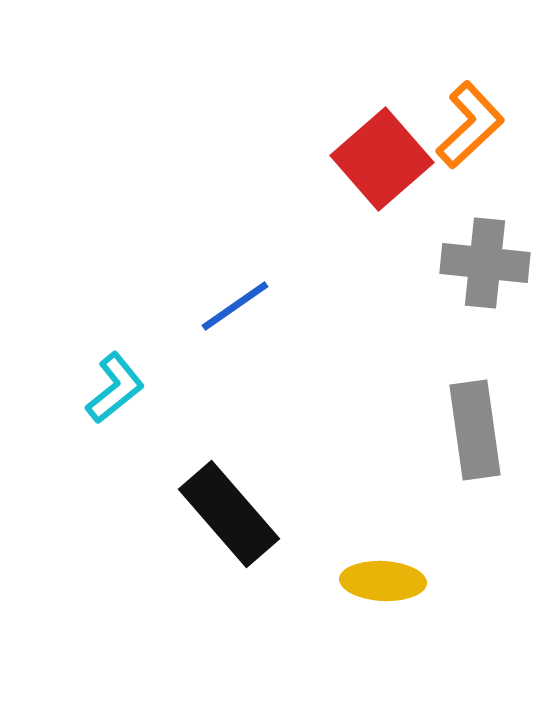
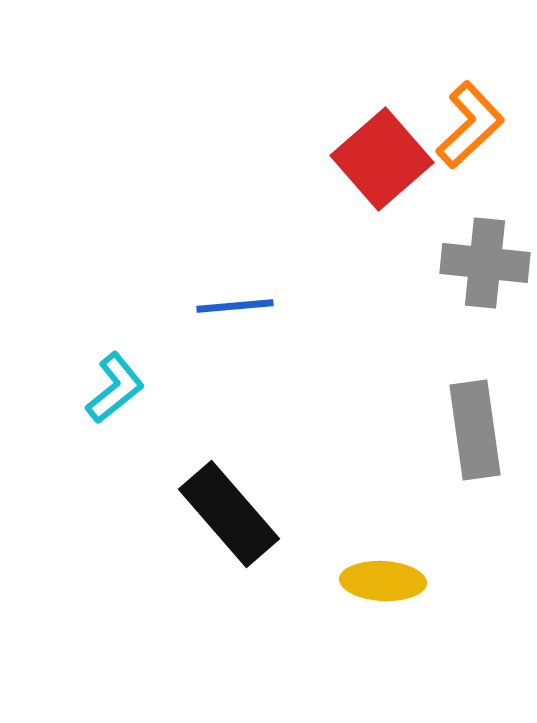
blue line: rotated 30 degrees clockwise
